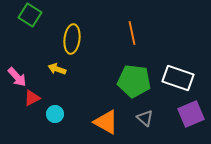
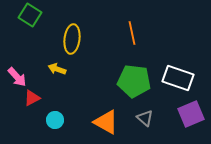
cyan circle: moved 6 px down
